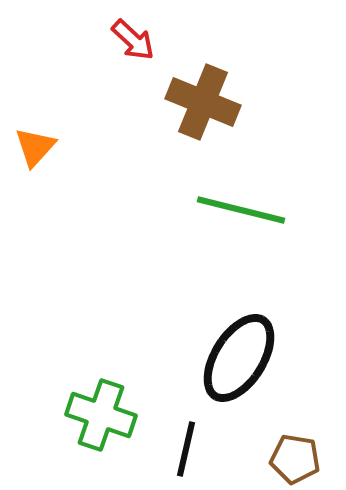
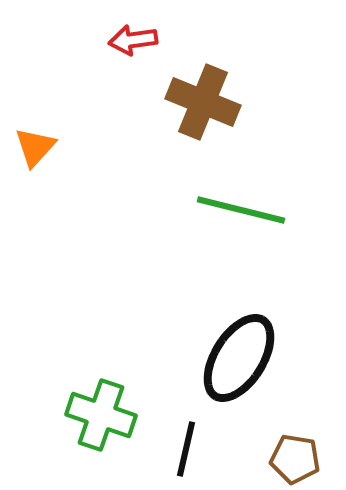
red arrow: rotated 129 degrees clockwise
